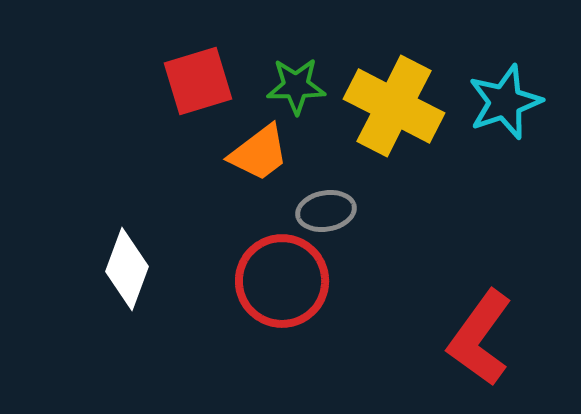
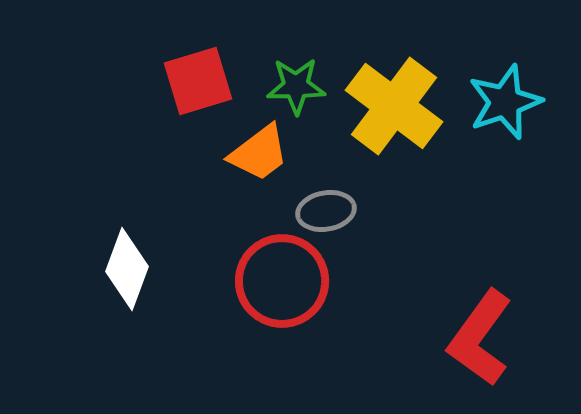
yellow cross: rotated 10 degrees clockwise
